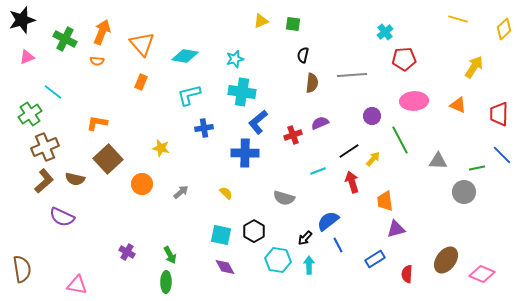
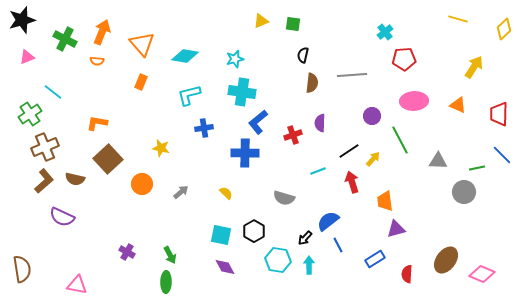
purple semicircle at (320, 123): rotated 66 degrees counterclockwise
